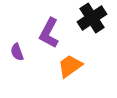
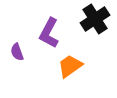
black cross: moved 3 px right, 1 px down
